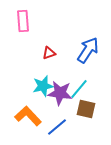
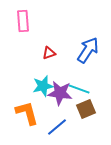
cyan line: rotated 70 degrees clockwise
brown square: rotated 36 degrees counterclockwise
orange L-shape: moved 1 px left, 3 px up; rotated 28 degrees clockwise
